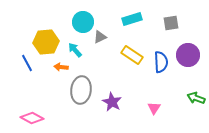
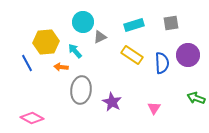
cyan rectangle: moved 2 px right, 6 px down
cyan arrow: moved 1 px down
blue semicircle: moved 1 px right, 1 px down
